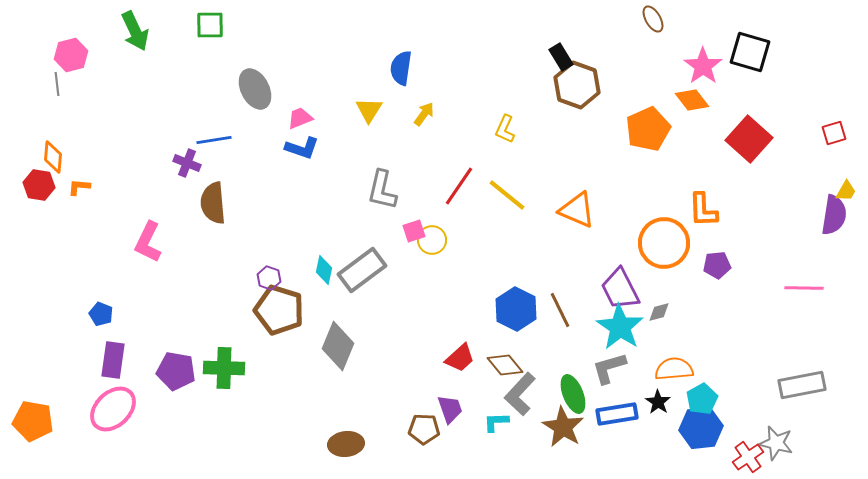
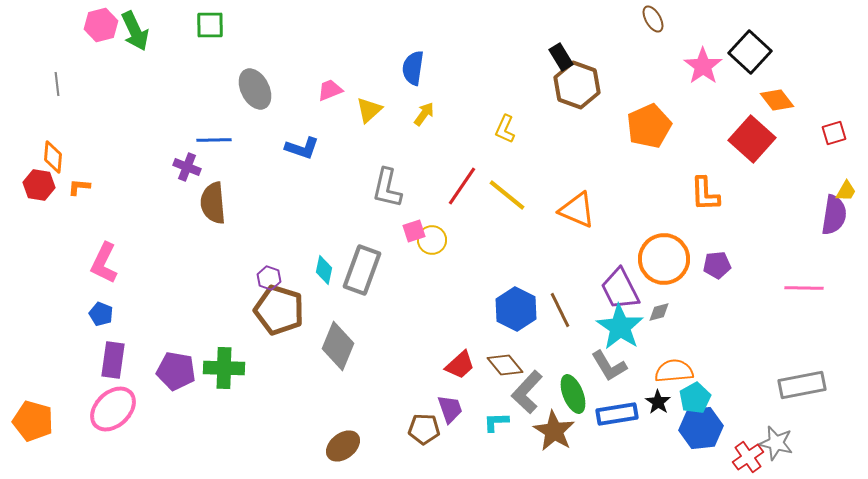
black square at (750, 52): rotated 27 degrees clockwise
pink hexagon at (71, 55): moved 30 px right, 30 px up
blue semicircle at (401, 68): moved 12 px right
orange diamond at (692, 100): moved 85 px right
yellow triangle at (369, 110): rotated 16 degrees clockwise
pink trapezoid at (300, 118): moved 30 px right, 28 px up
orange pentagon at (648, 129): moved 1 px right, 3 px up
red square at (749, 139): moved 3 px right
blue line at (214, 140): rotated 8 degrees clockwise
purple cross at (187, 163): moved 4 px down
red line at (459, 186): moved 3 px right
gray L-shape at (382, 190): moved 5 px right, 2 px up
orange L-shape at (703, 210): moved 2 px right, 16 px up
pink L-shape at (148, 242): moved 44 px left, 21 px down
orange circle at (664, 243): moved 16 px down
gray rectangle at (362, 270): rotated 33 degrees counterclockwise
red trapezoid at (460, 358): moved 7 px down
gray L-shape at (609, 368): moved 2 px up; rotated 105 degrees counterclockwise
orange semicircle at (674, 369): moved 2 px down
gray L-shape at (520, 394): moved 7 px right, 2 px up
cyan pentagon at (702, 399): moved 7 px left, 1 px up
orange pentagon at (33, 421): rotated 6 degrees clockwise
brown star at (563, 427): moved 9 px left, 4 px down
brown ellipse at (346, 444): moved 3 px left, 2 px down; rotated 32 degrees counterclockwise
